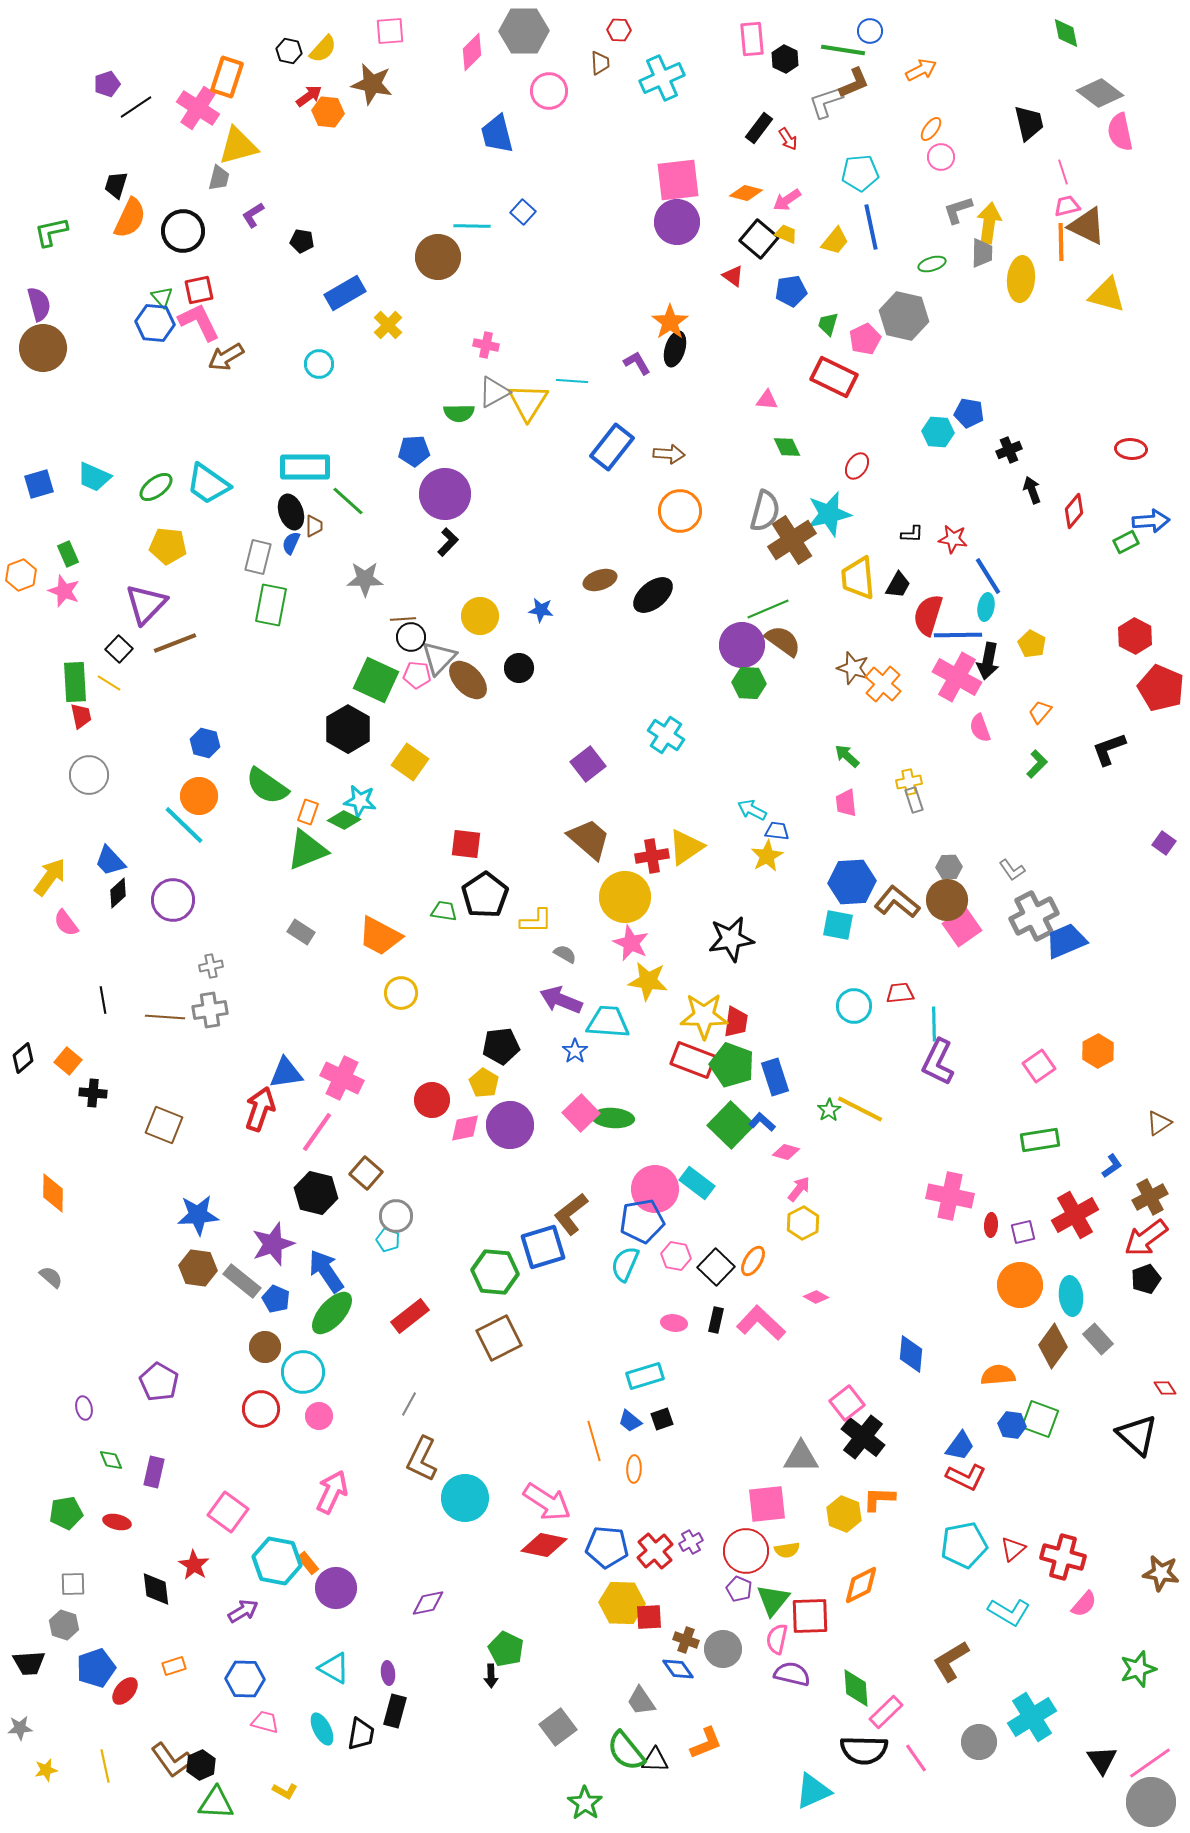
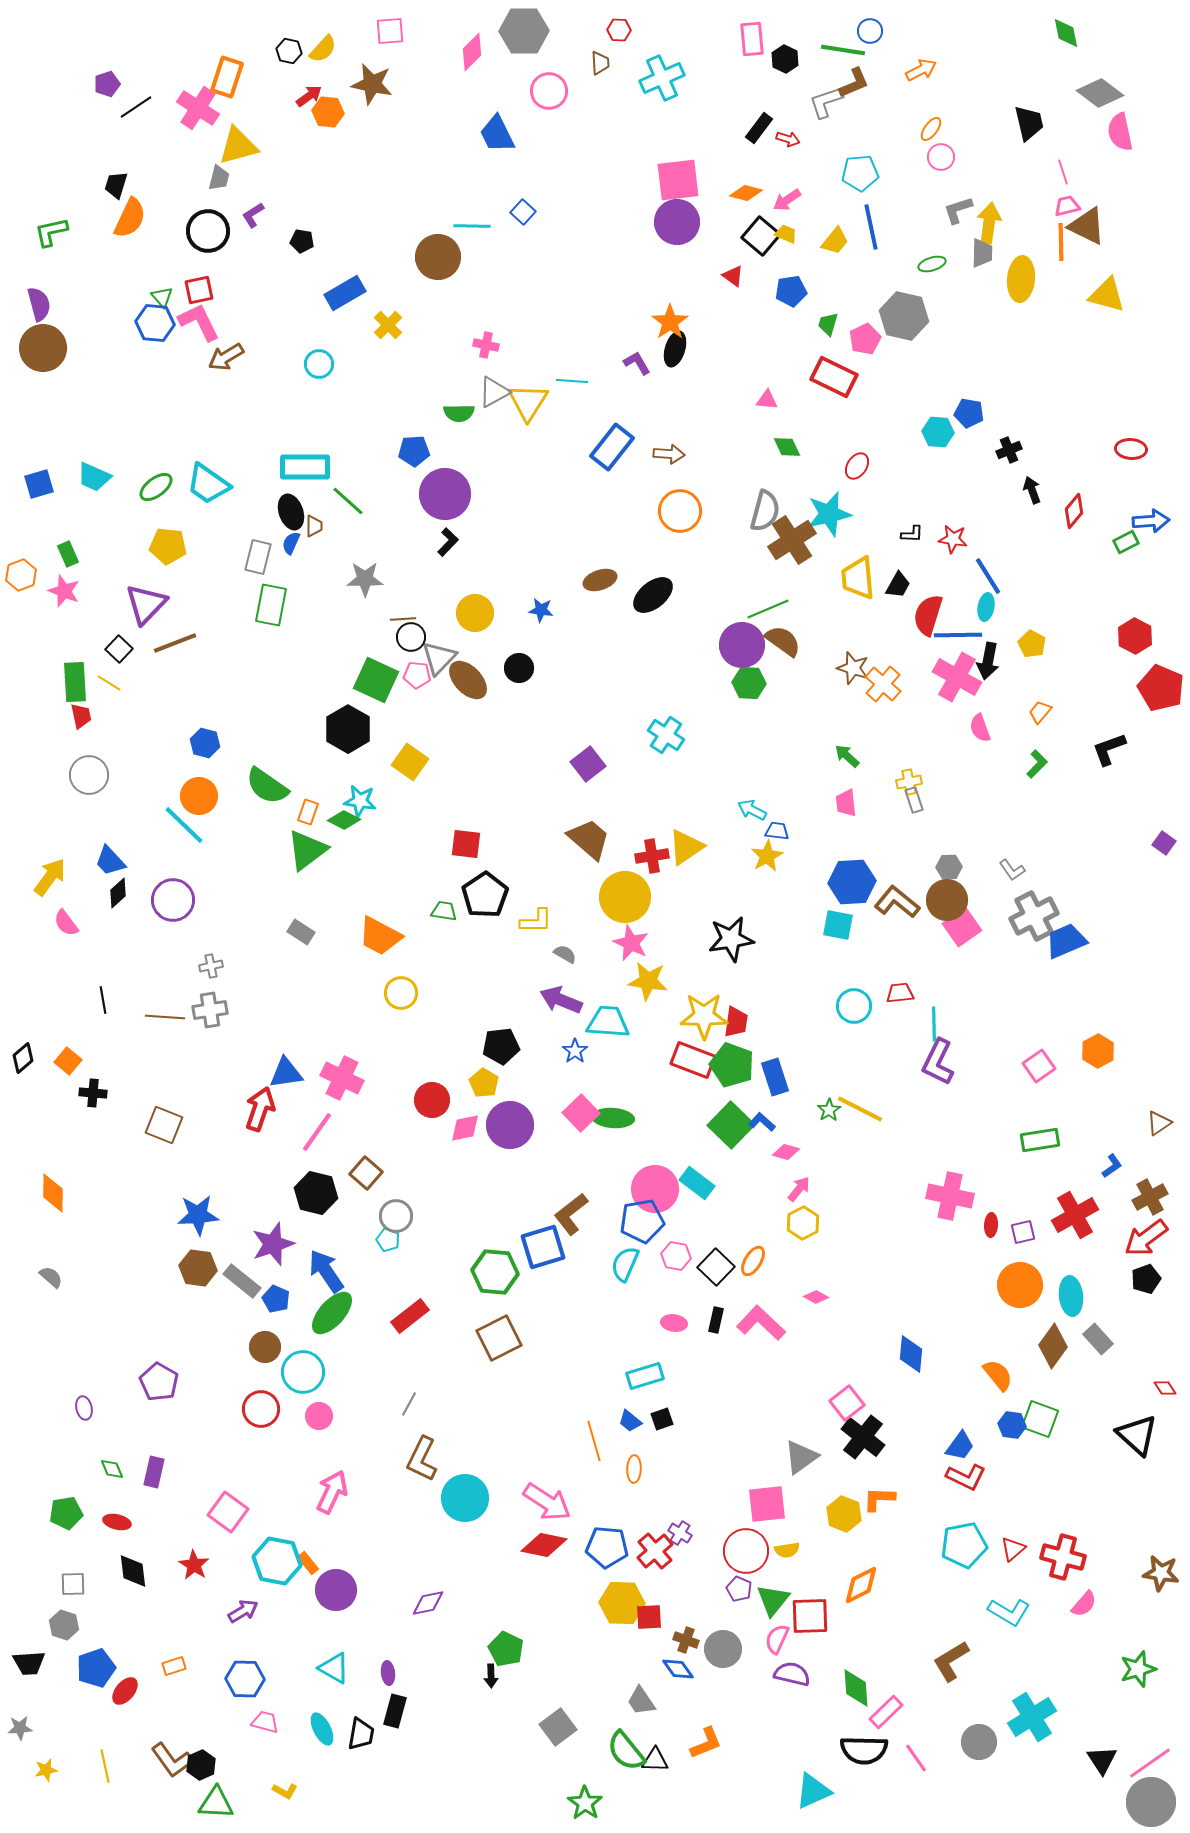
blue trapezoid at (497, 134): rotated 12 degrees counterclockwise
red arrow at (788, 139): rotated 40 degrees counterclockwise
black circle at (183, 231): moved 25 px right
black square at (759, 239): moved 2 px right, 3 px up
yellow circle at (480, 616): moved 5 px left, 3 px up
green triangle at (307, 850): rotated 15 degrees counterclockwise
orange semicircle at (998, 1375): rotated 56 degrees clockwise
gray triangle at (801, 1457): rotated 36 degrees counterclockwise
green diamond at (111, 1460): moved 1 px right, 9 px down
purple cross at (691, 1542): moved 11 px left, 9 px up; rotated 30 degrees counterclockwise
purple circle at (336, 1588): moved 2 px down
black diamond at (156, 1589): moved 23 px left, 18 px up
pink semicircle at (777, 1639): rotated 12 degrees clockwise
